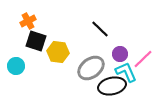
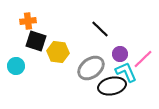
orange cross: rotated 21 degrees clockwise
